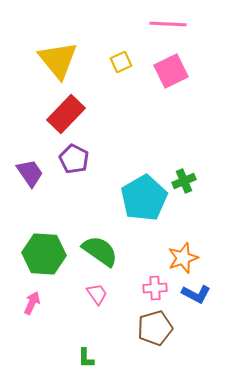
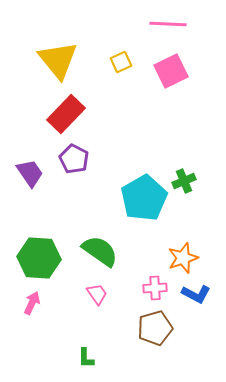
green hexagon: moved 5 px left, 4 px down
